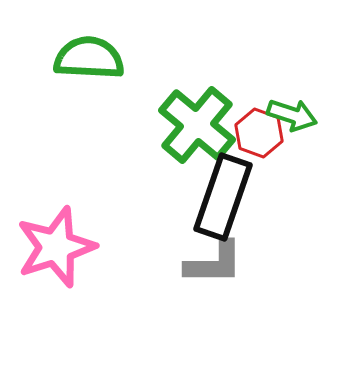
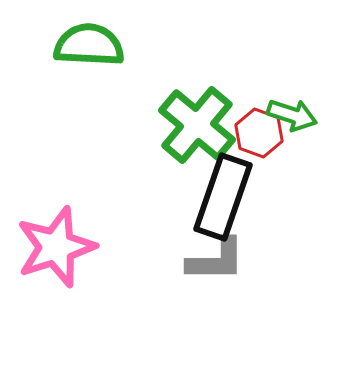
green semicircle: moved 13 px up
gray L-shape: moved 2 px right, 3 px up
